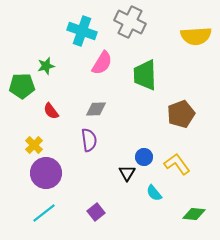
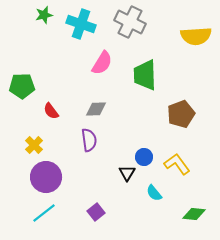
cyan cross: moved 1 px left, 7 px up
green star: moved 2 px left, 51 px up
purple circle: moved 4 px down
